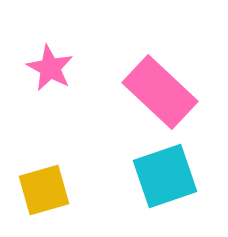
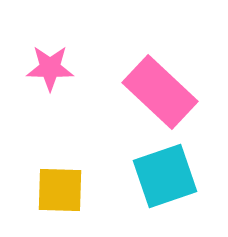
pink star: rotated 27 degrees counterclockwise
yellow square: moved 16 px right; rotated 18 degrees clockwise
